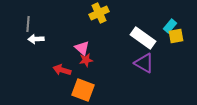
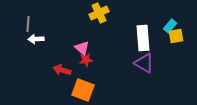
white rectangle: rotated 50 degrees clockwise
